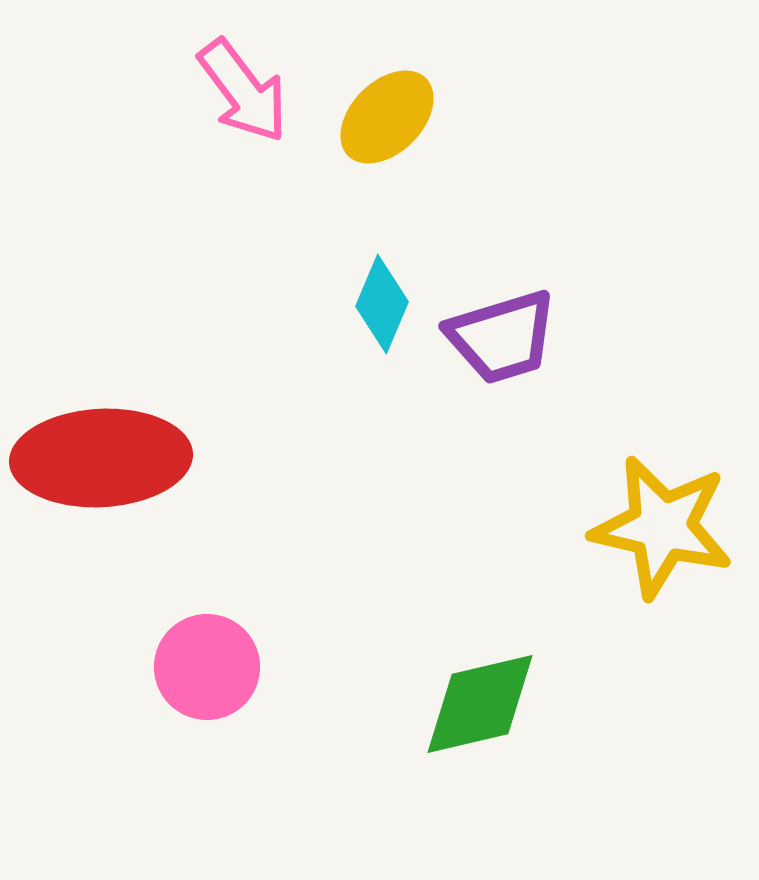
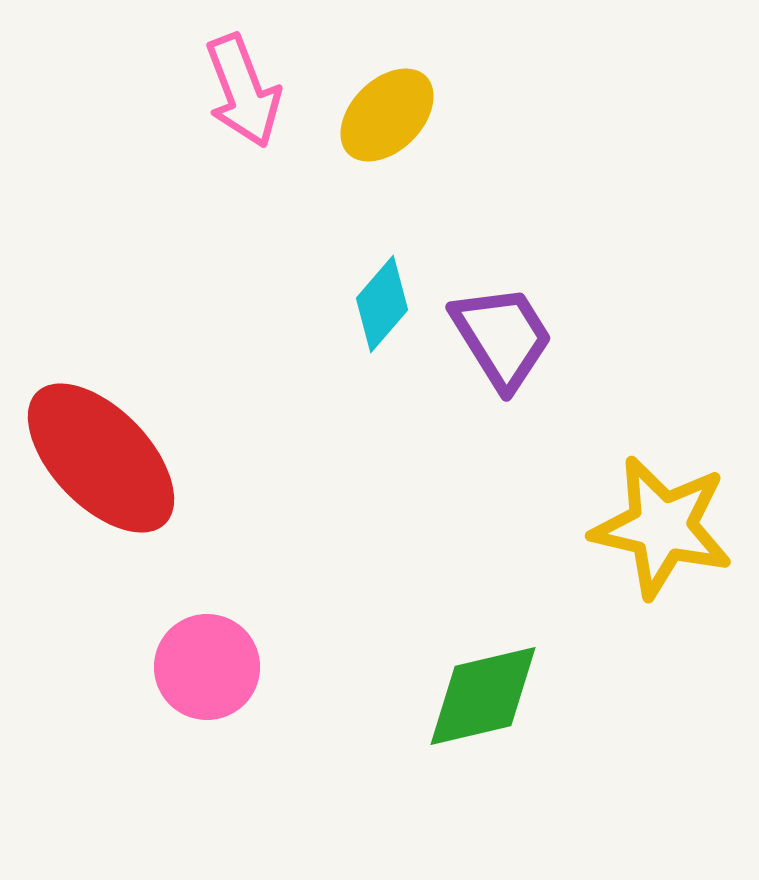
pink arrow: rotated 16 degrees clockwise
yellow ellipse: moved 2 px up
cyan diamond: rotated 18 degrees clockwise
purple trapezoid: rotated 105 degrees counterclockwise
red ellipse: rotated 49 degrees clockwise
green diamond: moved 3 px right, 8 px up
